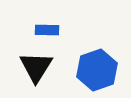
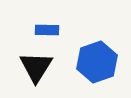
blue hexagon: moved 8 px up
